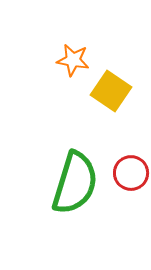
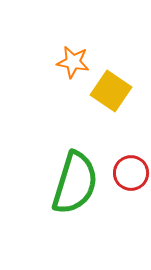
orange star: moved 2 px down
